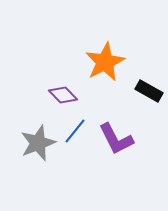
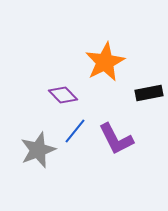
black rectangle: moved 2 px down; rotated 40 degrees counterclockwise
gray star: moved 7 px down
